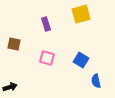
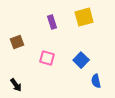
yellow square: moved 3 px right, 3 px down
purple rectangle: moved 6 px right, 2 px up
brown square: moved 3 px right, 2 px up; rotated 32 degrees counterclockwise
blue square: rotated 14 degrees clockwise
black arrow: moved 6 px right, 2 px up; rotated 72 degrees clockwise
